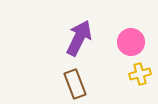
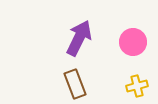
pink circle: moved 2 px right
yellow cross: moved 3 px left, 12 px down
